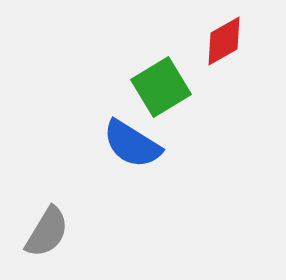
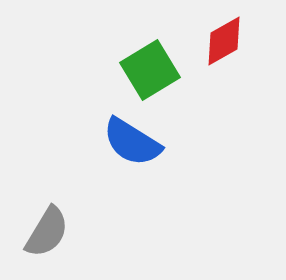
green square: moved 11 px left, 17 px up
blue semicircle: moved 2 px up
